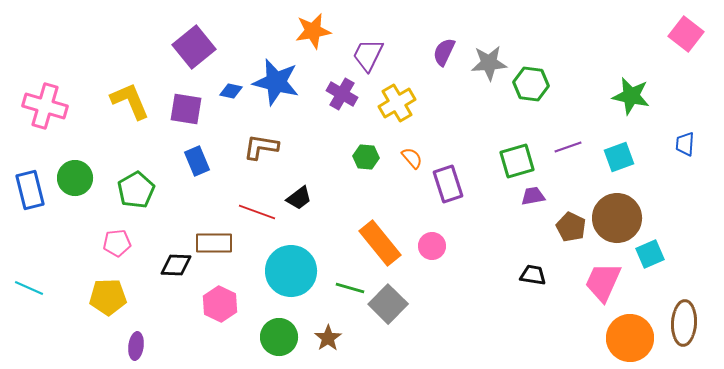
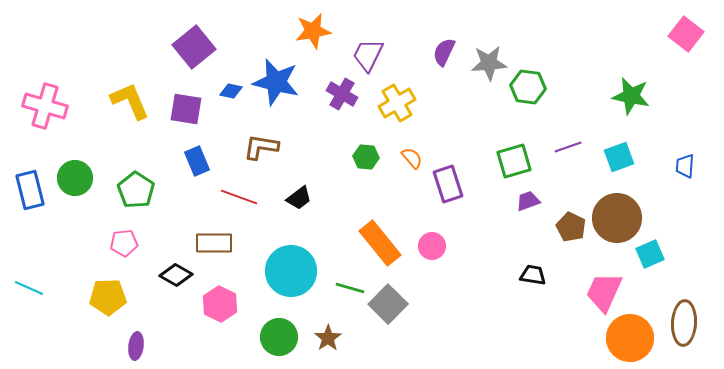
green hexagon at (531, 84): moved 3 px left, 3 px down
blue trapezoid at (685, 144): moved 22 px down
green square at (517, 161): moved 3 px left
green pentagon at (136, 190): rotated 9 degrees counterclockwise
purple trapezoid at (533, 196): moved 5 px left, 5 px down; rotated 10 degrees counterclockwise
red line at (257, 212): moved 18 px left, 15 px up
pink pentagon at (117, 243): moved 7 px right
black diamond at (176, 265): moved 10 px down; rotated 28 degrees clockwise
pink trapezoid at (603, 282): moved 1 px right, 10 px down
